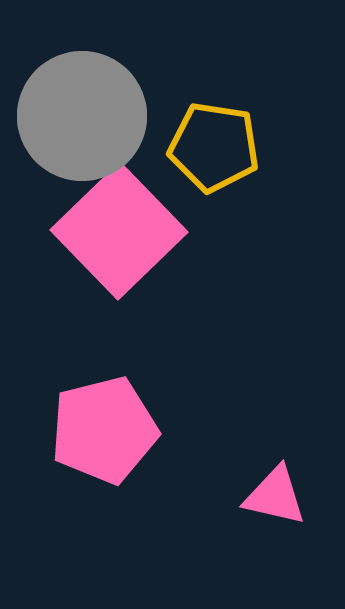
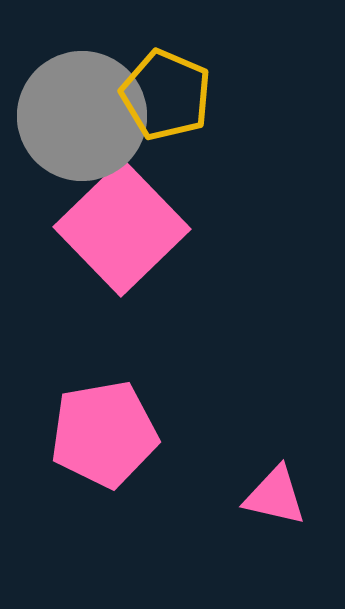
yellow pentagon: moved 48 px left, 52 px up; rotated 14 degrees clockwise
pink square: moved 3 px right, 3 px up
pink pentagon: moved 4 px down; rotated 4 degrees clockwise
